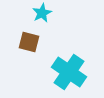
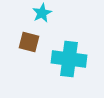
cyan cross: moved 13 px up; rotated 28 degrees counterclockwise
